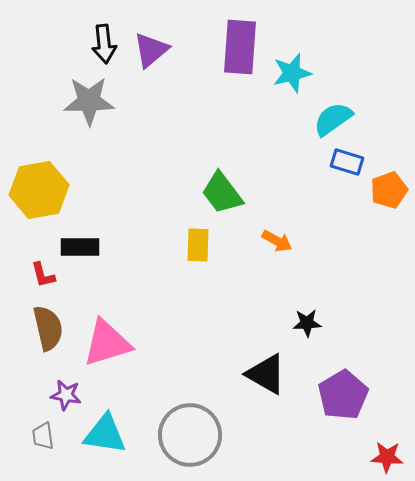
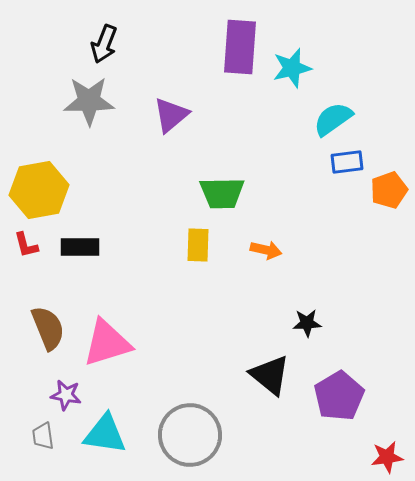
black arrow: rotated 27 degrees clockwise
purple triangle: moved 20 px right, 65 px down
cyan star: moved 5 px up
blue rectangle: rotated 24 degrees counterclockwise
green trapezoid: rotated 54 degrees counterclockwise
orange arrow: moved 11 px left, 9 px down; rotated 16 degrees counterclockwise
red L-shape: moved 17 px left, 30 px up
brown semicircle: rotated 9 degrees counterclockwise
black triangle: moved 4 px right, 1 px down; rotated 9 degrees clockwise
purple pentagon: moved 4 px left, 1 px down
red star: rotated 12 degrees counterclockwise
